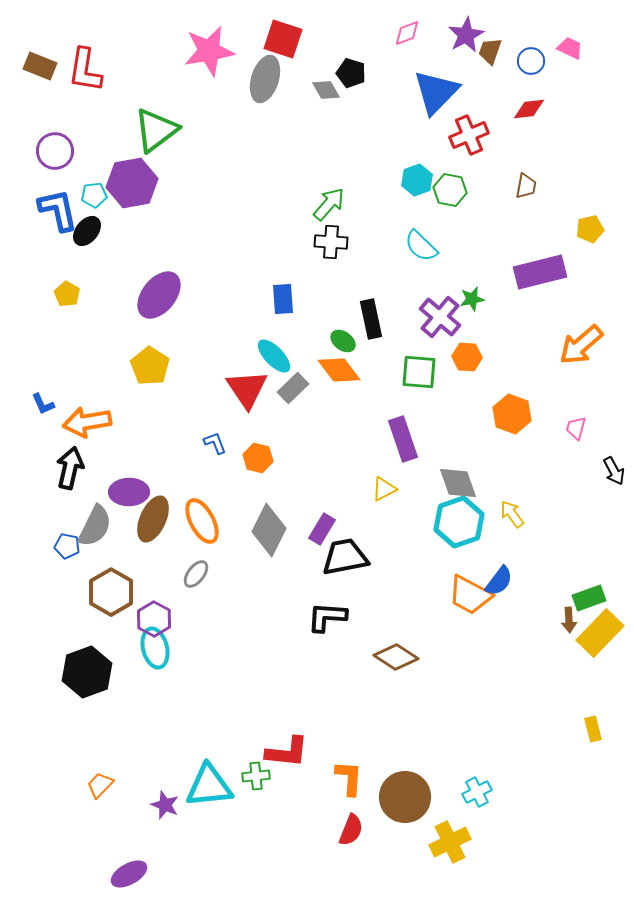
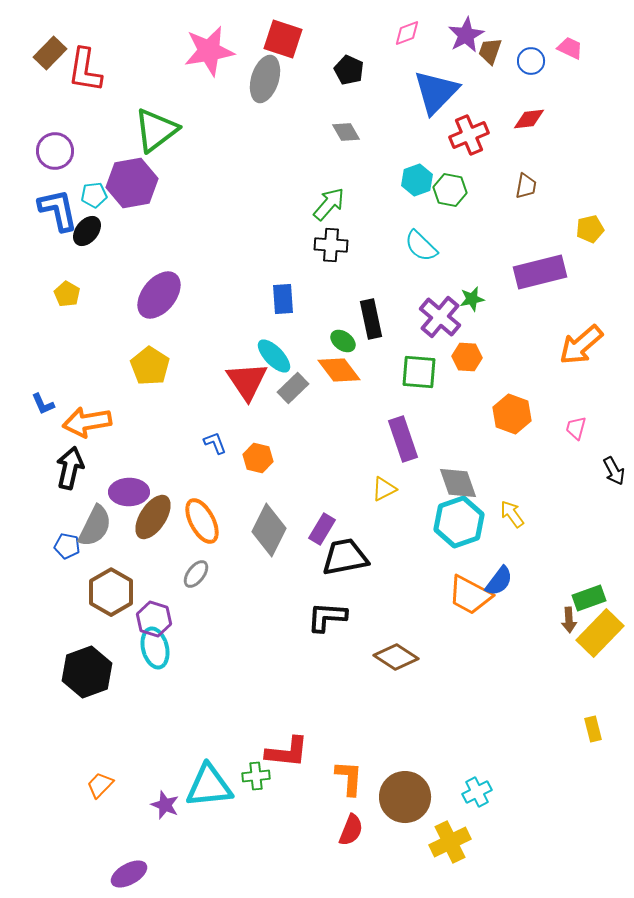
brown rectangle at (40, 66): moved 10 px right, 13 px up; rotated 68 degrees counterclockwise
black pentagon at (351, 73): moved 2 px left, 3 px up; rotated 8 degrees clockwise
gray diamond at (326, 90): moved 20 px right, 42 px down
red diamond at (529, 109): moved 10 px down
black cross at (331, 242): moved 3 px down
red triangle at (247, 389): moved 8 px up
brown ellipse at (153, 519): moved 2 px up; rotated 9 degrees clockwise
purple hexagon at (154, 619): rotated 12 degrees counterclockwise
